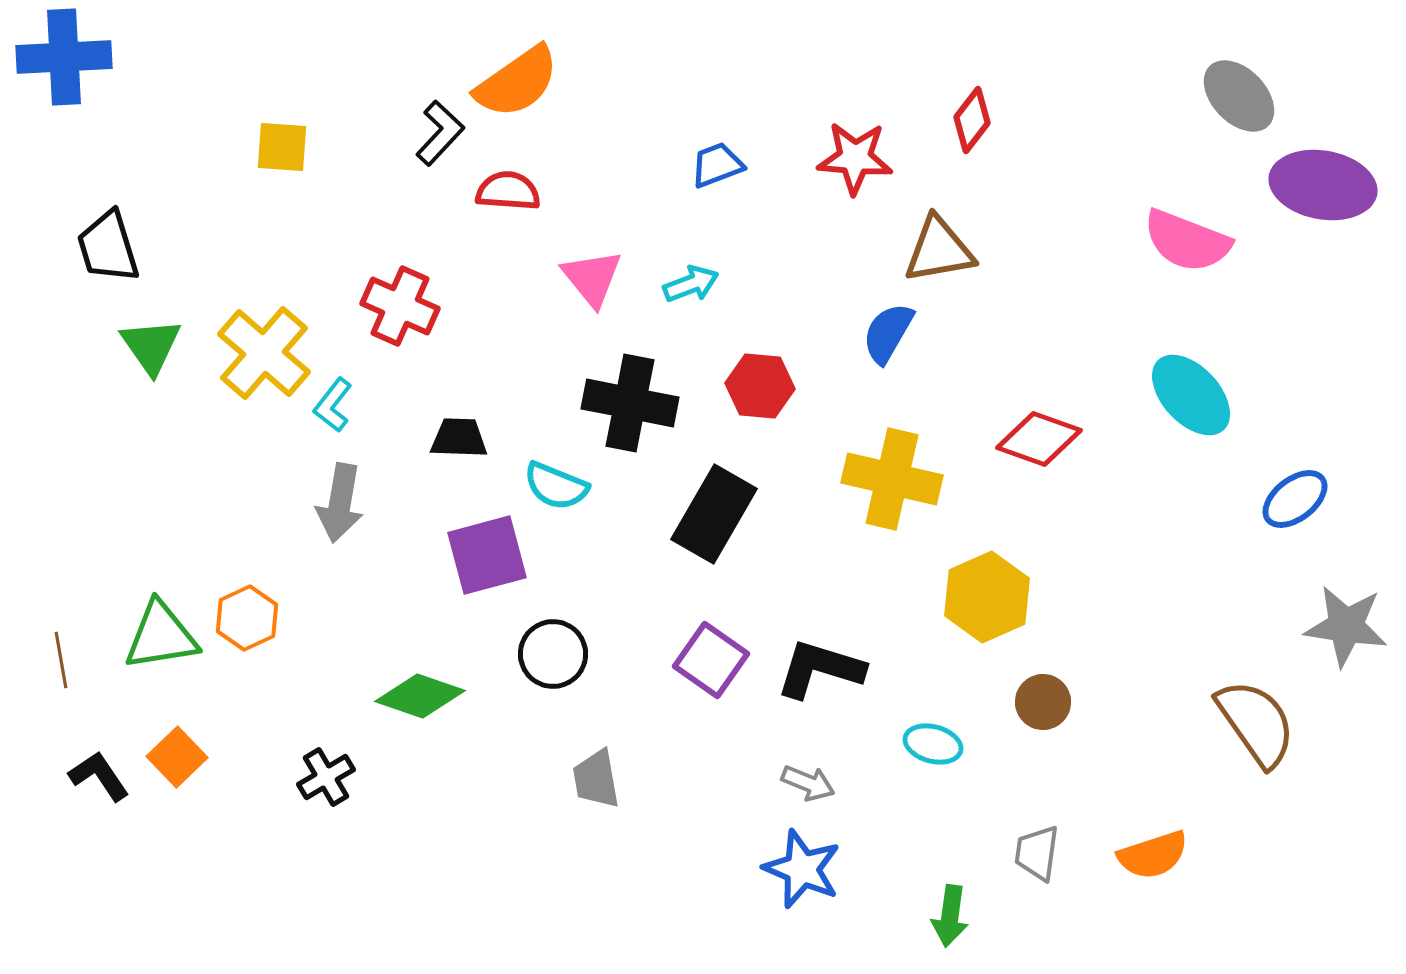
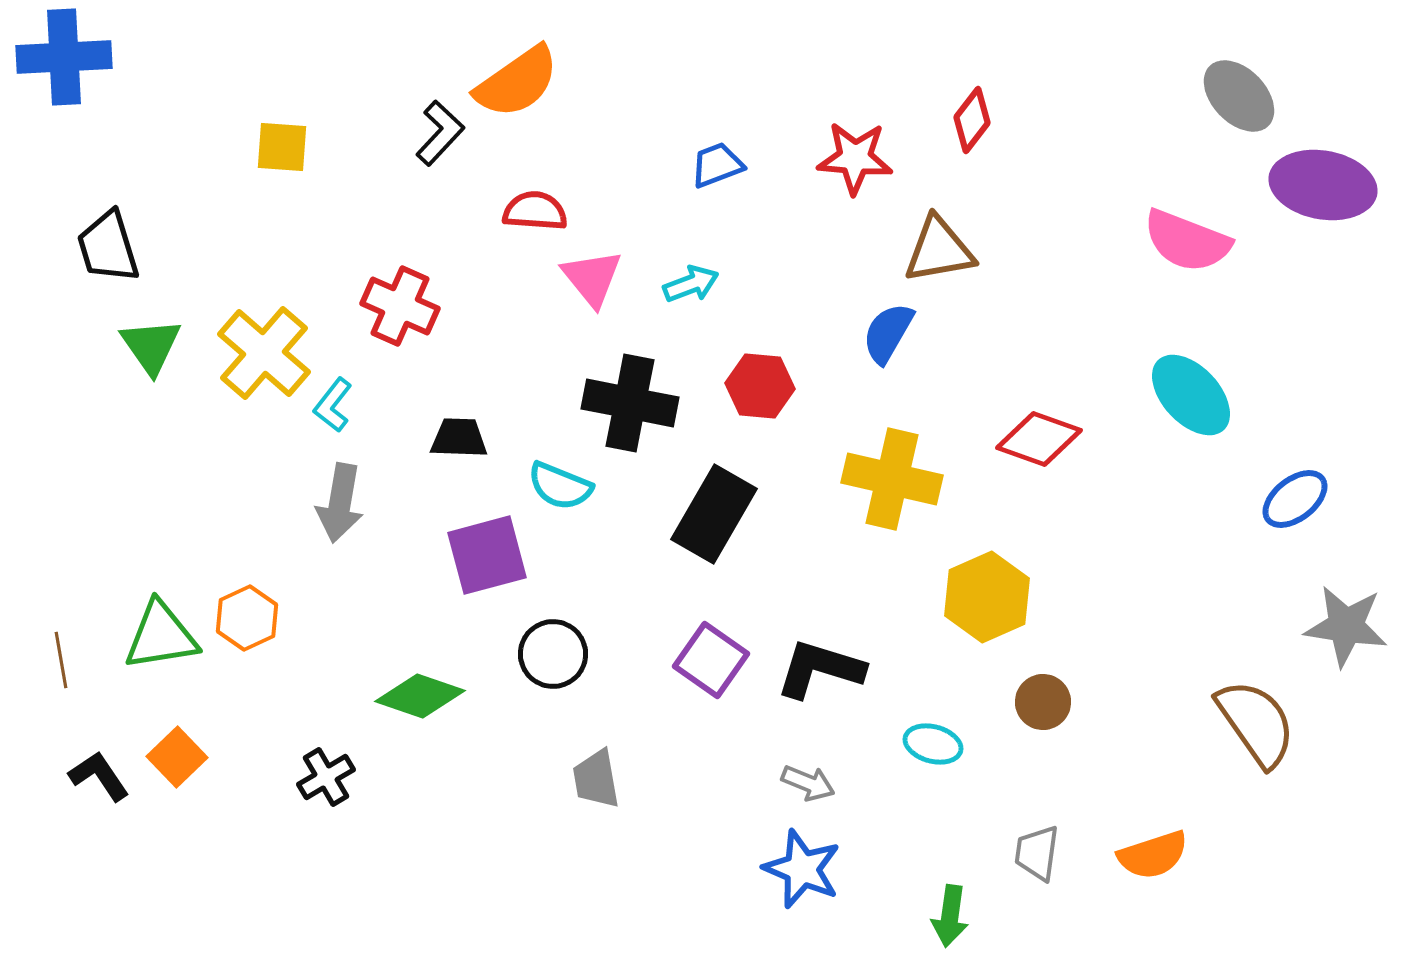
red semicircle at (508, 191): moved 27 px right, 20 px down
cyan semicircle at (556, 486): moved 4 px right
